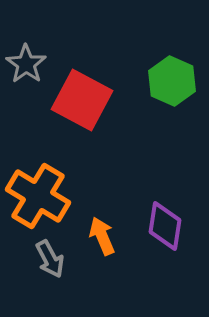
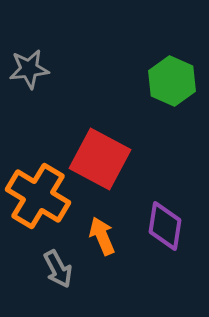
gray star: moved 3 px right, 5 px down; rotated 30 degrees clockwise
red square: moved 18 px right, 59 px down
gray arrow: moved 8 px right, 10 px down
